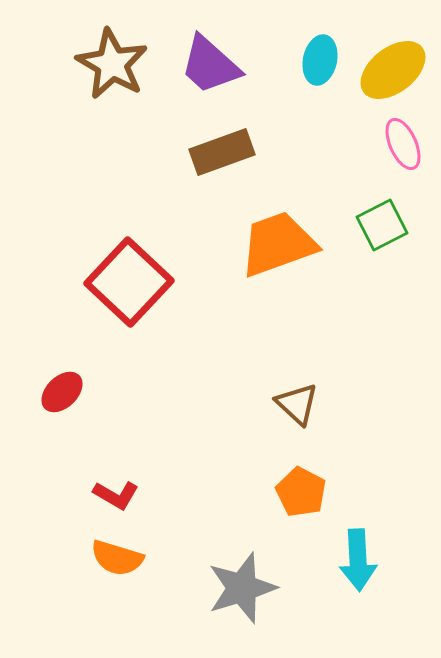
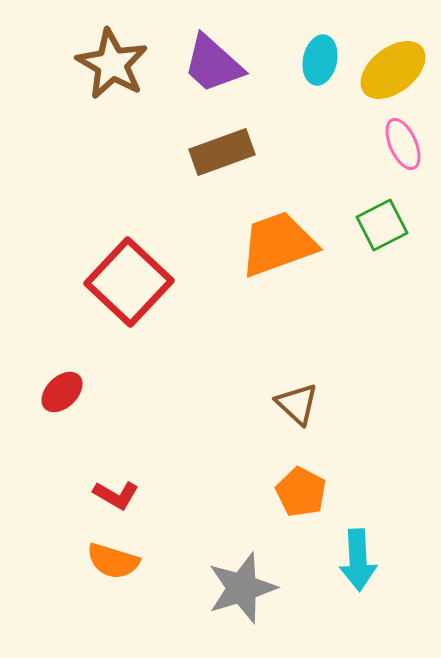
purple trapezoid: moved 3 px right, 1 px up
orange semicircle: moved 4 px left, 3 px down
